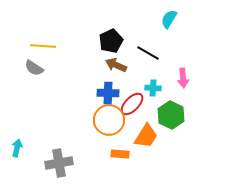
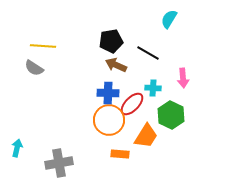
black pentagon: rotated 15 degrees clockwise
